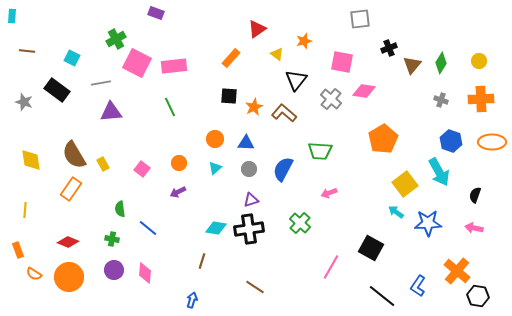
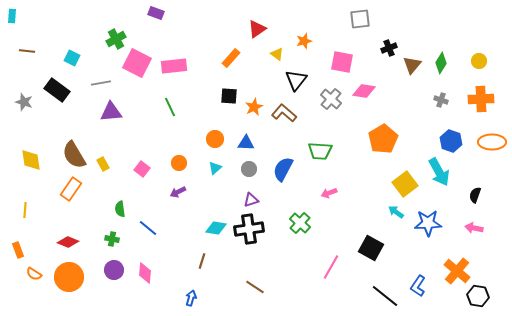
black line at (382, 296): moved 3 px right
blue arrow at (192, 300): moved 1 px left, 2 px up
